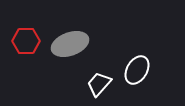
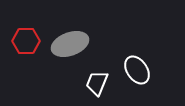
white ellipse: rotated 64 degrees counterclockwise
white trapezoid: moved 2 px left, 1 px up; rotated 20 degrees counterclockwise
